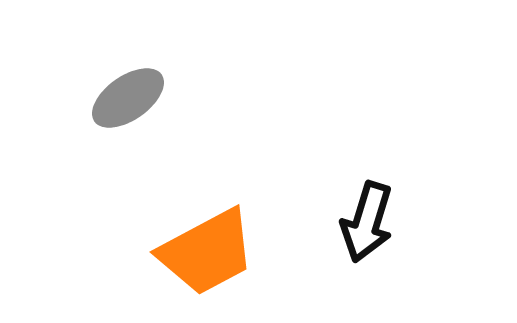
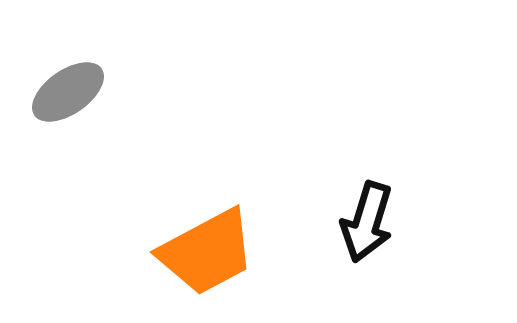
gray ellipse: moved 60 px left, 6 px up
